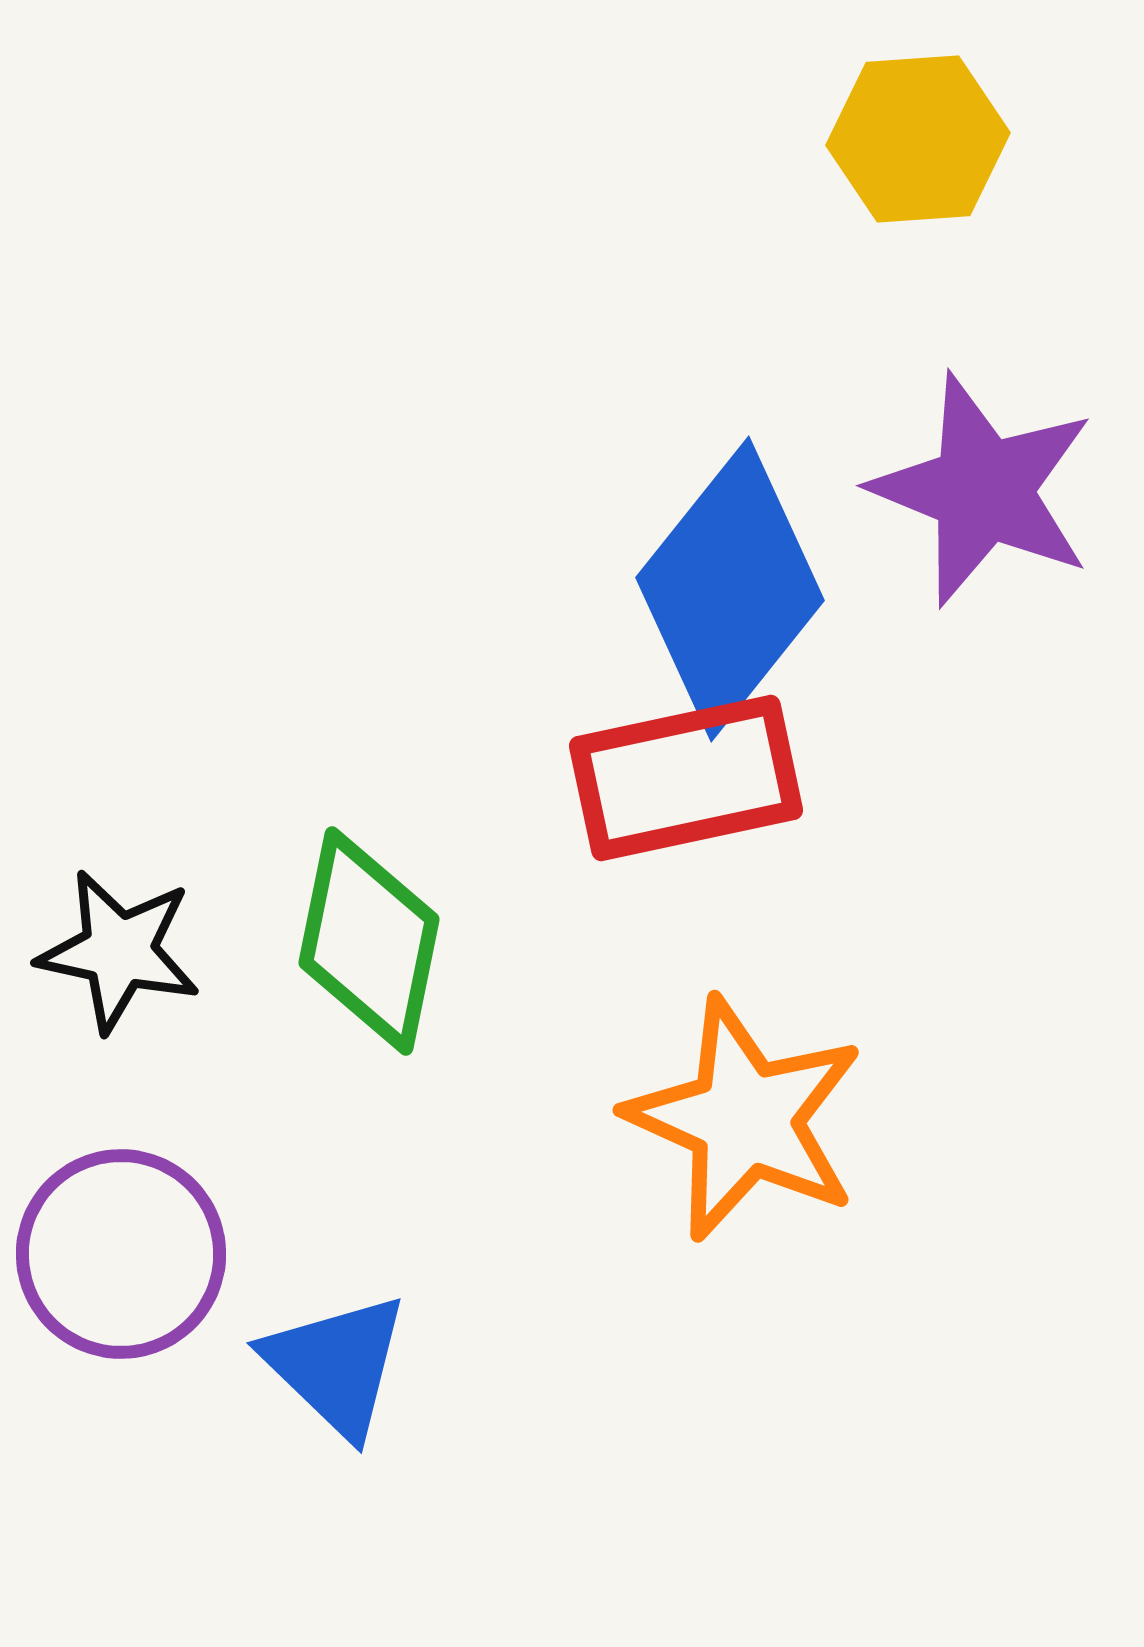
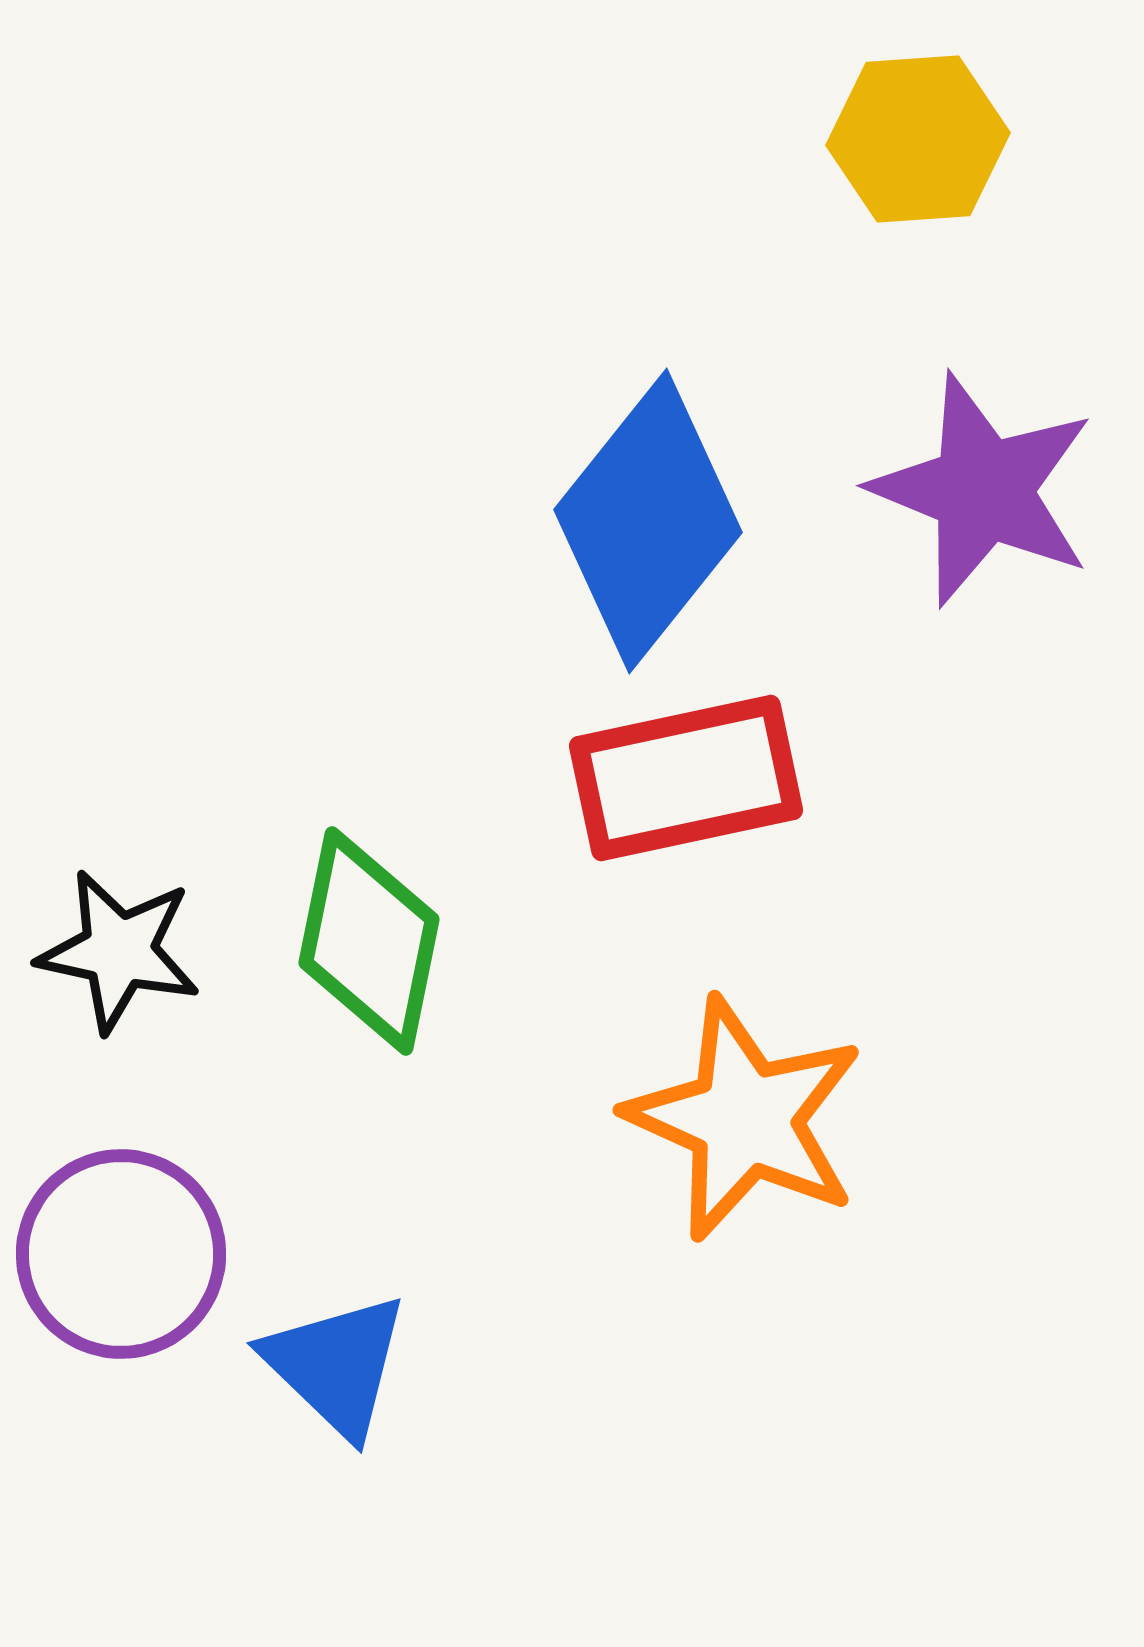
blue diamond: moved 82 px left, 68 px up
